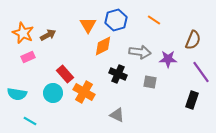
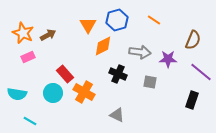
blue hexagon: moved 1 px right
purple line: rotated 15 degrees counterclockwise
